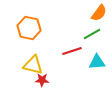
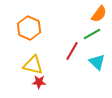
orange semicircle: moved 1 px down
orange hexagon: rotated 10 degrees clockwise
red line: rotated 42 degrees counterclockwise
cyan triangle: rotated 48 degrees clockwise
red star: moved 3 px left, 2 px down
